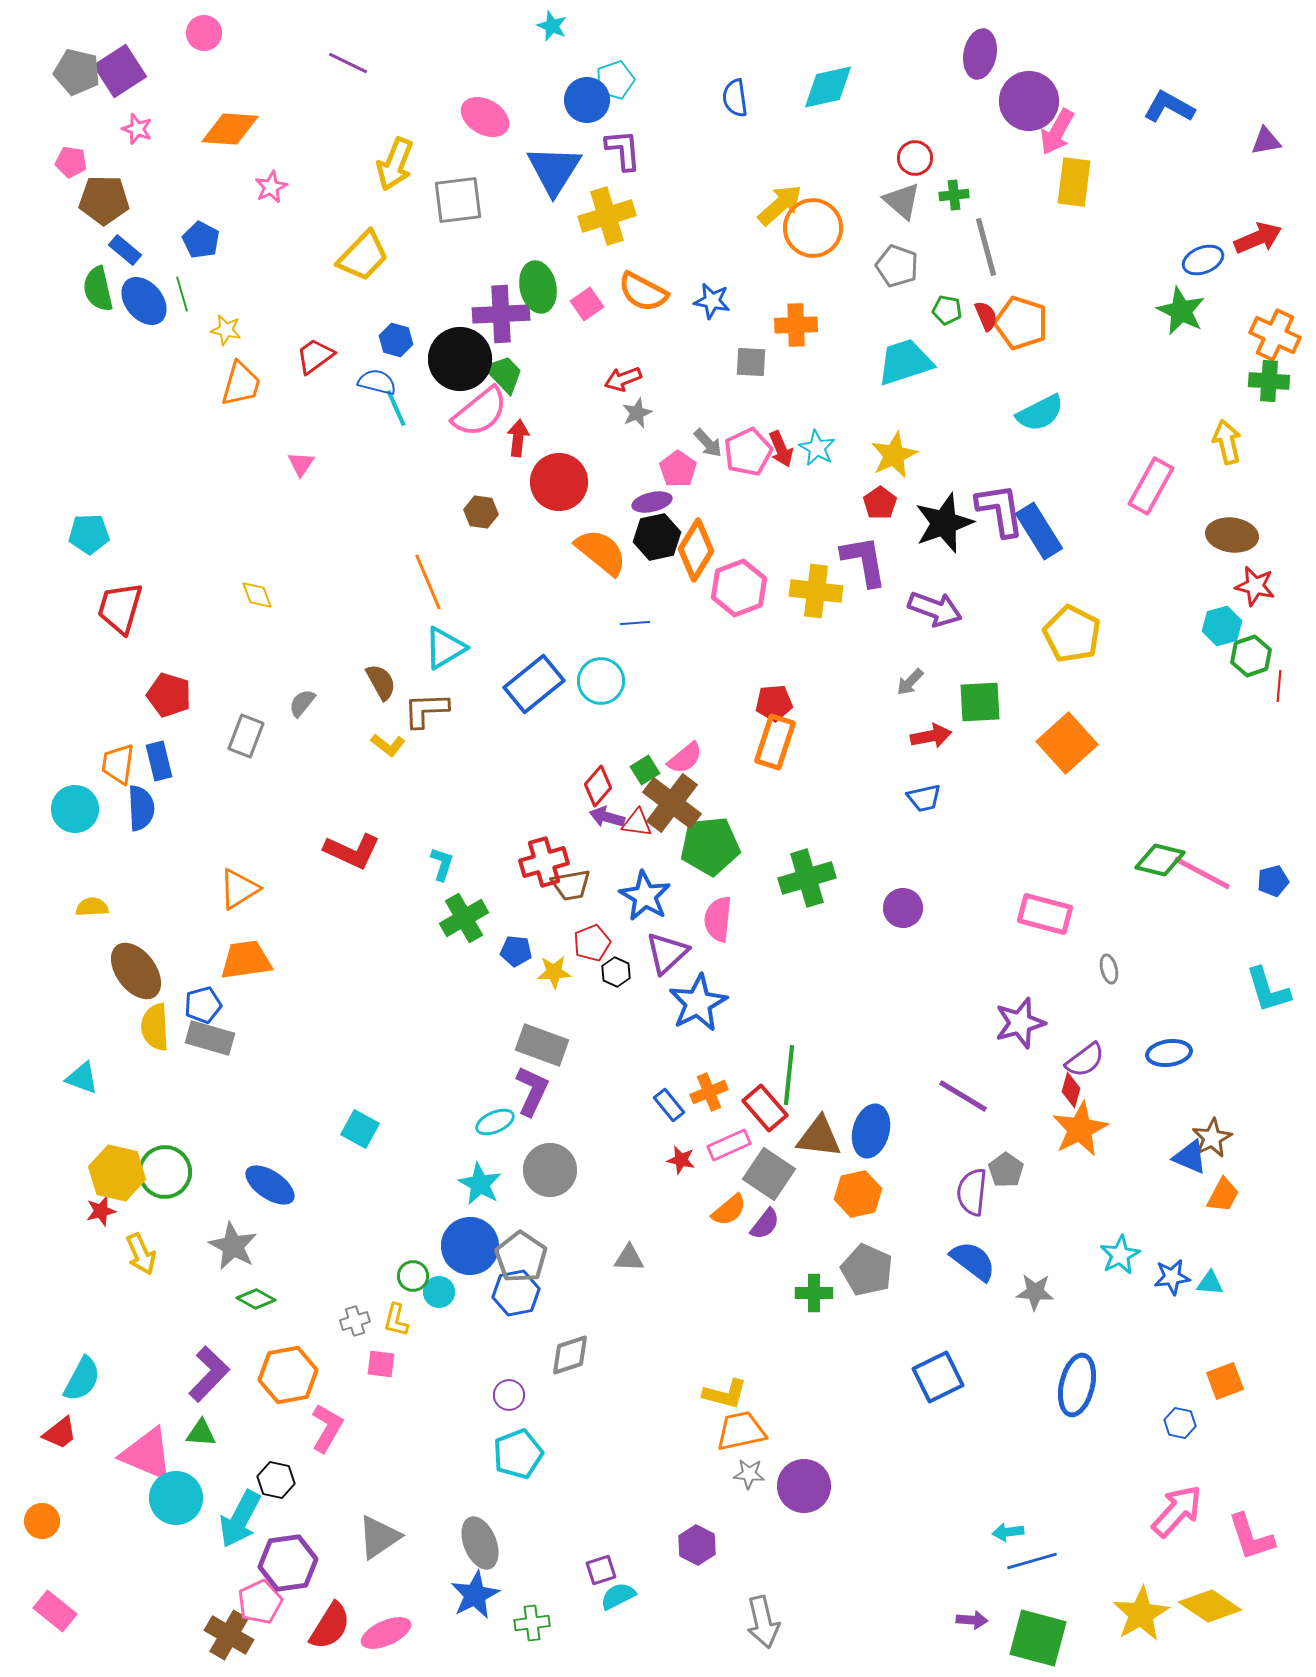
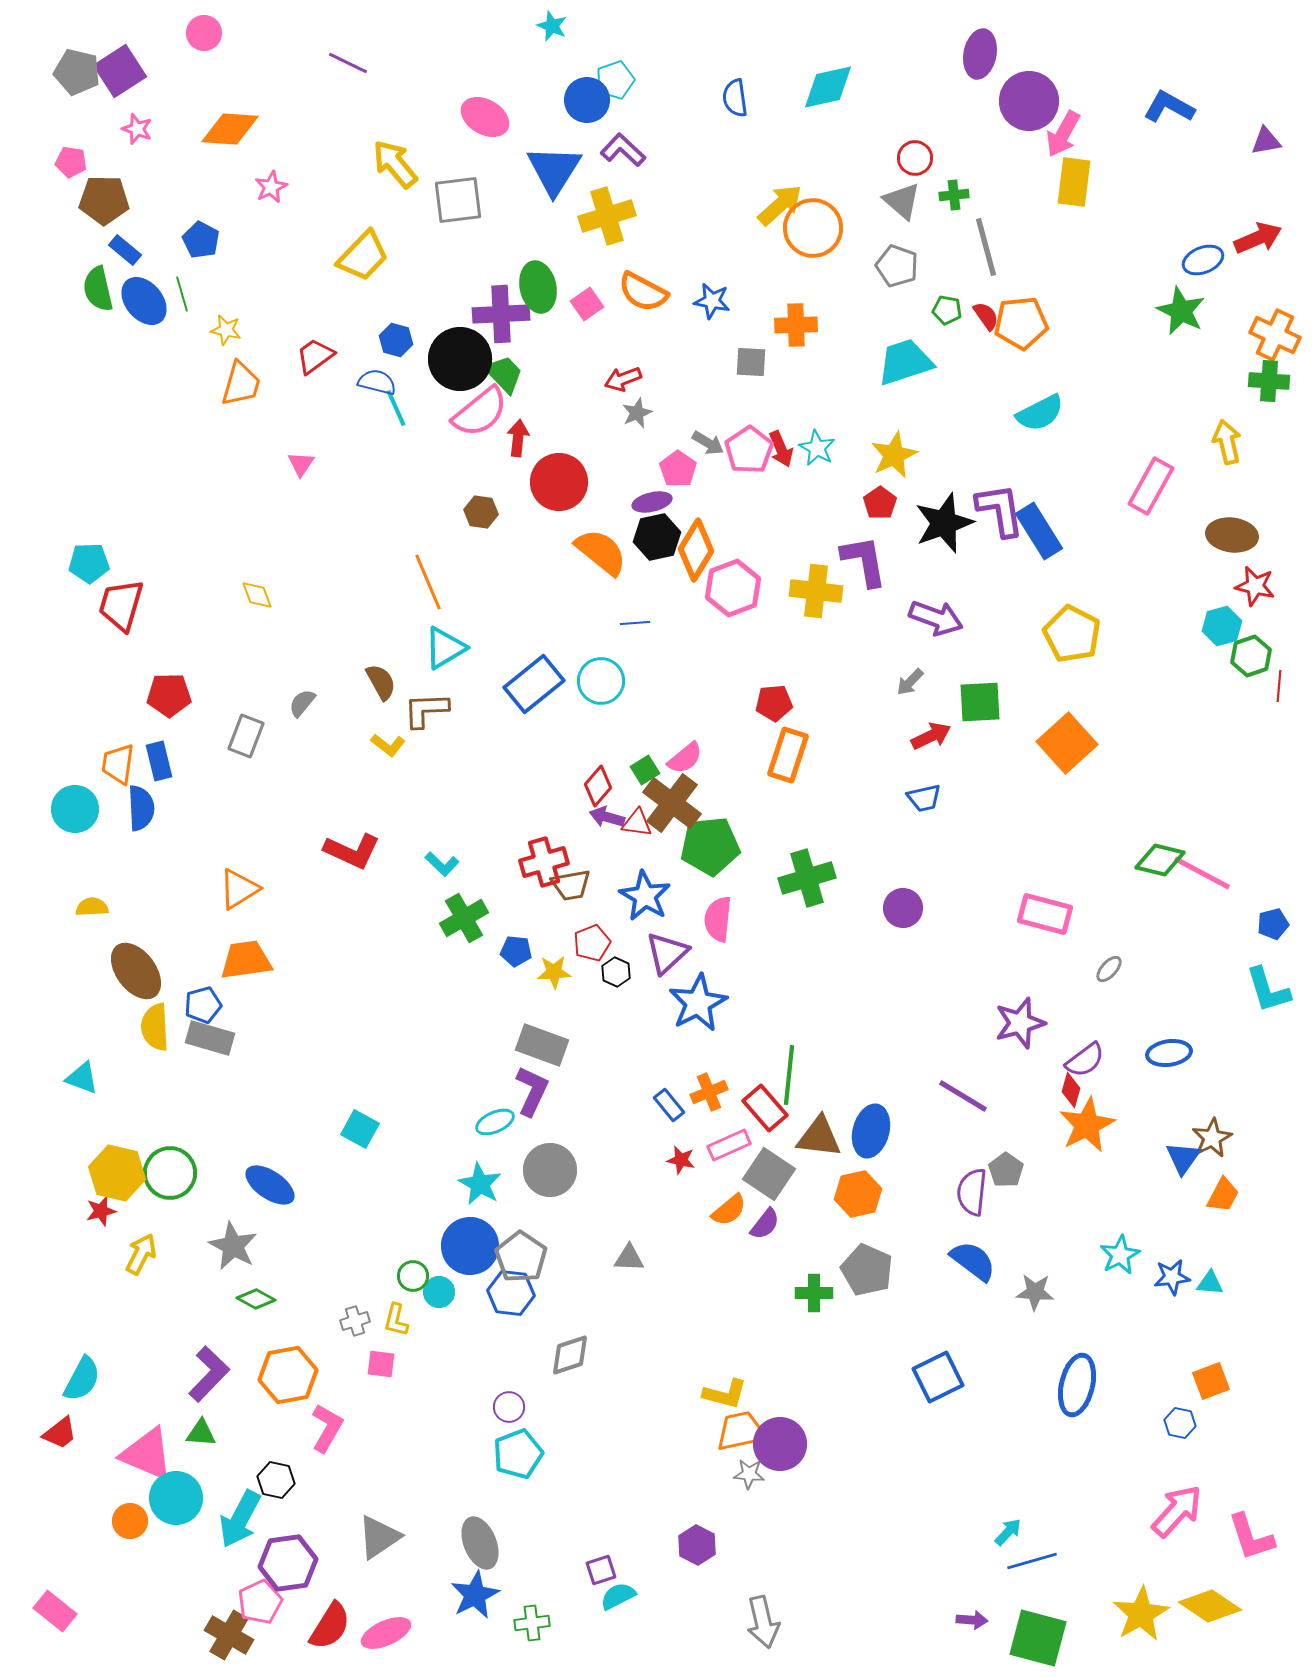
pink arrow at (1057, 132): moved 6 px right, 2 px down
purple L-shape at (623, 150): rotated 42 degrees counterclockwise
yellow arrow at (395, 164): rotated 118 degrees clockwise
red semicircle at (986, 316): rotated 12 degrees counterclockwise
orange pentagon at (1021, 323): rotated 24 degrees counterclockwise
gray arrow at (708, 443): rotated 16 degrees counterclockwise
pink pentagon at (748, 452): moved 1 px right, 2 px up; rotated 9 degrees counterclockwise
cyan pentagon at (89, 534): moved 29 px down
pink hexagon at (739, 588): moved 6 px left
red trapezoid at (120, 608): moved 1 px right, 3 px up
purple arrow at (935, 609): moved 1 px right, 9 px down
red pentagon at (169, 695): rotated 18 degrees counterclockwise
red arrow at (931, 736): rotated 15 degrees counterclockwise
orange rectangle at (775, 742): moved 13 px right, 13 px down
cyan L-shape at (442, 864): rotated 116 degrees clockwise
blue pentagon at (1273, 881): moved 43 px down
gray ellipse at (1109, 969): rotated 56 degrees clockwise
orange star at (1080, 1129): moved 7 px right, 4 px up
blue triangle at (1190, 1157): moved 7 px left, 1 px down; rotated 42 degrees clockwise
green circle at (165, 1172): moved 5 px right, 1 px down
yellow arrow at (141, 1254): rotated 129 degrees counterclockwise
blue hexagon at (516, 1293): moved 5 px left; rotated 18 degrees clockwise
orange square at (1225, 1381): moved 14 px left
purple circle at (509, 1395): moved 12 px down
purple circle at (804, 1486): moved 24 px left, 42 px up
orange circle at (42, 1521): moved 88 px right
cyan arrow at (1008, 1532): rotated 140 degrees clockwise
